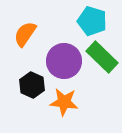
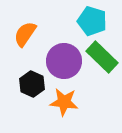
black hexagon: moved 1 px up
